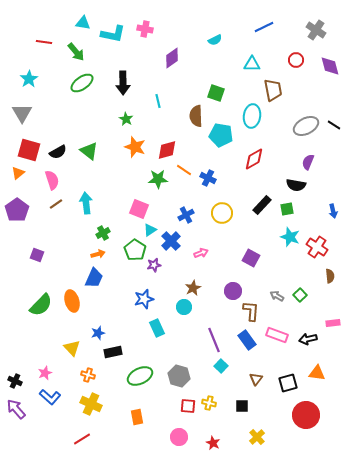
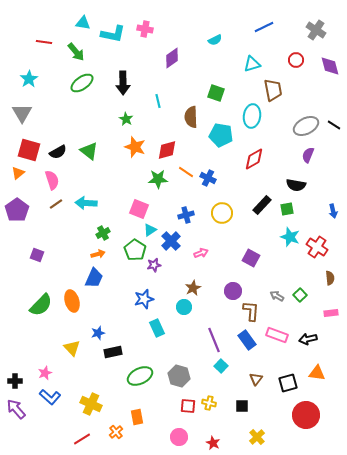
cyan triangle at (252, 64): rotated 18 degrees counterclockwise
brown semicircle at (196, 116): moved 5 px left, 1 px down
purple semicircle at (308, 162): moved 7 px up
orange line at (184, 170): moved 2 px right, 2 px down
cyan arrow at (86, 203): rotated 80 degrees counterclockwise
blue cross at (186, 215): rotated 14 degrees clockwise
brown semicircle at (330, 276): moved 2 px down
pink rectangle at (333, 323): moved 2 px left, 10 px up
orange cross at (88, 375): moved 28 px right, 57 px down; rotated 32 degrees clockwise
black cross at (15, 381): rotated 24 degrees counterclockwise
